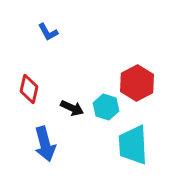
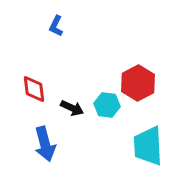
blue L-shape: moved 8 px right, 6 px up; rotated 55 degrees clockwise
red hexagon: moved 1 px right
red diamond: moved 5 px right; rotated 20 degrees counterclockwise
cyan hexagon: moved 1 px right, 2 px up; rotated 10 degrees counterclockwise
cyan trapezoid: moved 15 px right, 1 px down
